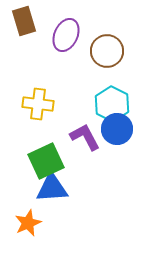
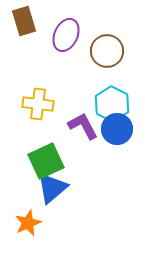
purple L-shape: moved 2 px left, 11 px up
blue triangle: rotated 36 degrees counterclockwise
